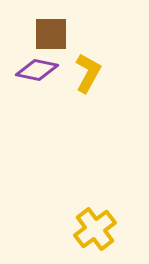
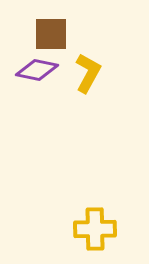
yellow cross: rotated 36 degrees clockwise
